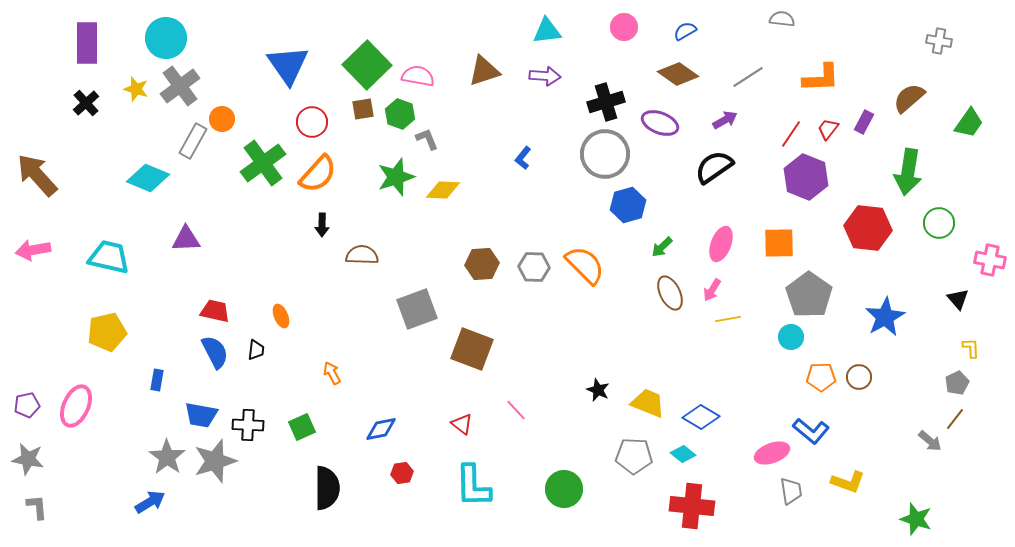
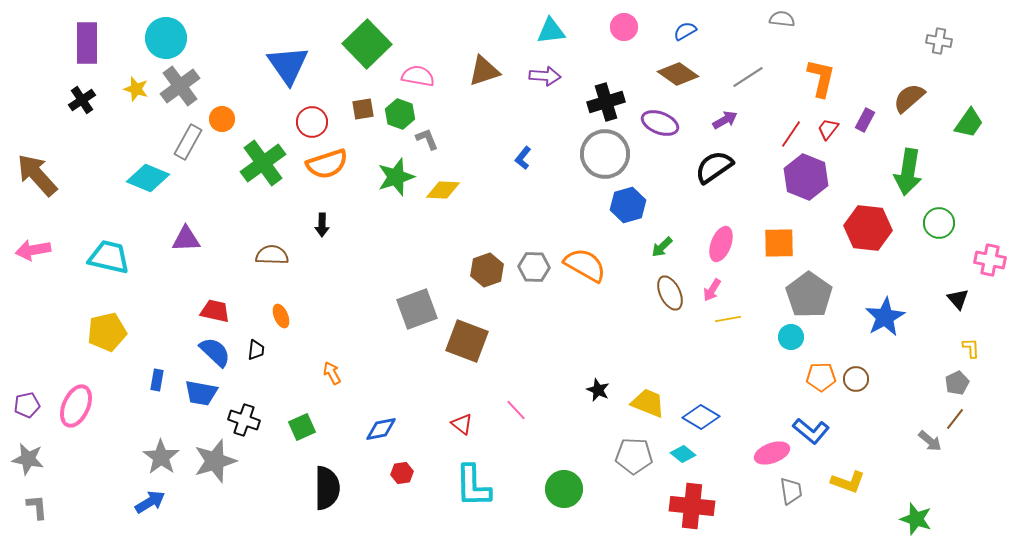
cyan triangle at (547, 31): moved 4 px right
green square at (367, 65): moved 21 px up
orange L-shape at (821, 78): rotated 75 degrees counterclockwise
black cross at (86, 103): moved 4 px left, 3 px up; rotated 8 degrees clockwise
purple rectangle at (864, 122): moved 1 px right, 2 px up
gray rectangle at (193, 141): moved 5 px left, 1 px down
orange semicircle at (318, 174): moved 9 px right, 10 px up; rotated 30 degrees clockwise
brown semicircle at (362, 255): moved 90 px left
brown hexagon at (482, 264): moved 5 px right, 6 px down; rotated 16 degrees counterclockwise
orange semicircle at (585, 265): rotated 15 degrees counterclockwise
brown square at (472, 349): moved 5 px left, 8 px up
blue semicircle at (215, 352): rotated 20 degrees counterclockwise
brown circle at (859, 377): moved 3 px left, 2 px down
blue trapezoid at (201, 415): moved 22 px up
black cross at (248, 425): moved 4 px left, 5 px up; rotated 16 degrees clockwise
gray star at (167, 457): moved 6 px left
